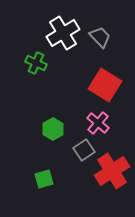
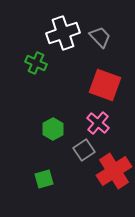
white cross: rotated 12 degrees clockwise
red square: rotated 12 degrees counterclockwise
red cross: moved 2 px right
